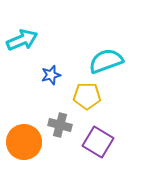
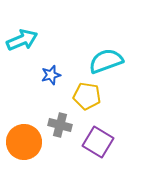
yellow pentagon: rotated 8 degrees clockwise
